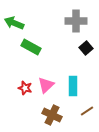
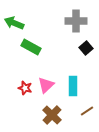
brown cross: rotated 18 degrees clockwise
